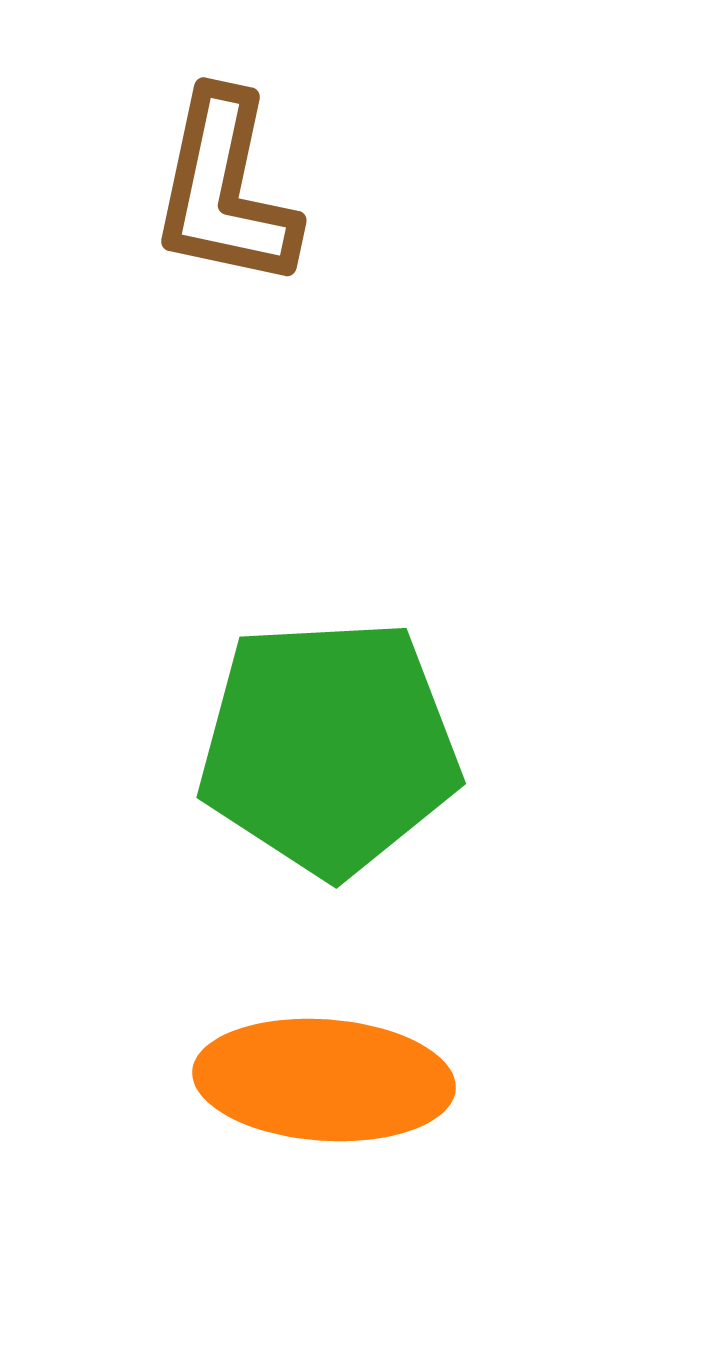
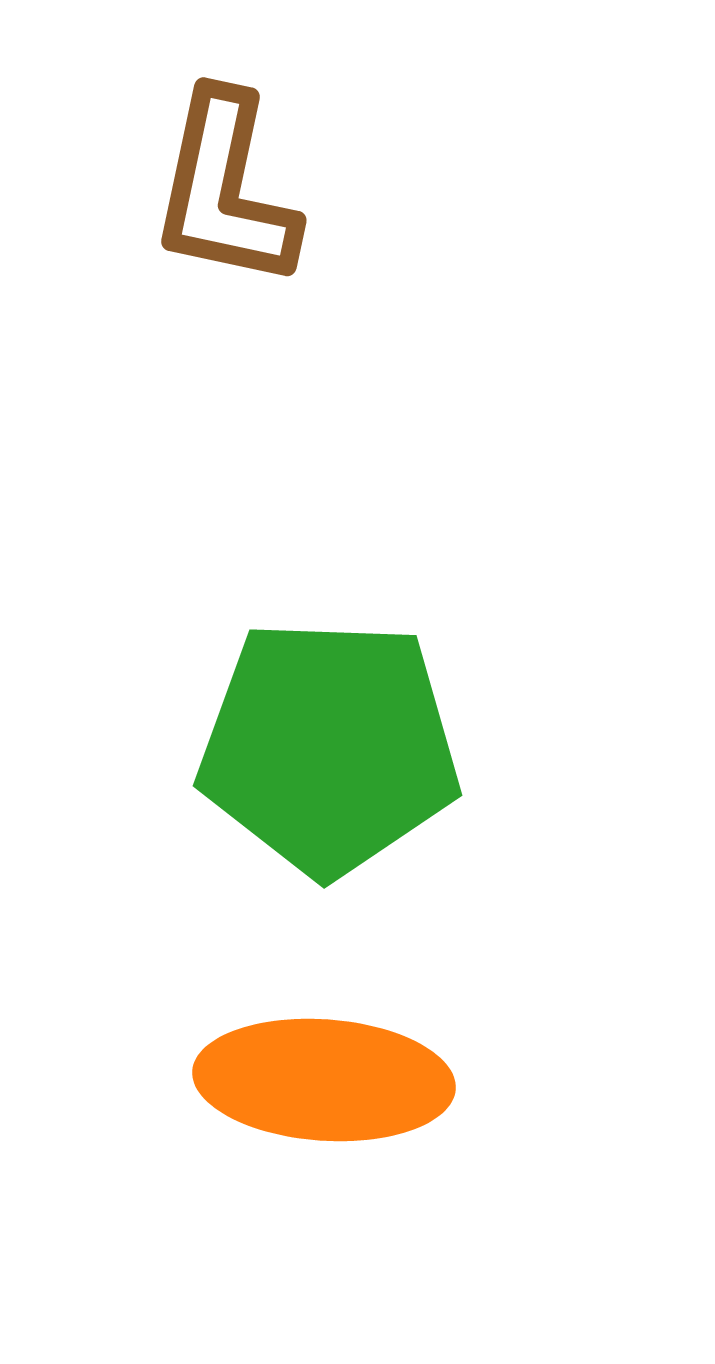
green pentagon: rotated 5 degrees clockwise
